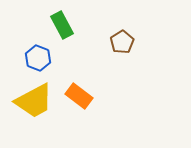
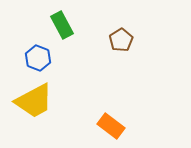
brown pentagon: moved 1 px left, 2 px up
orange rectangle: moved 32 px right, 30 px down
